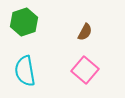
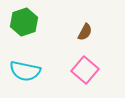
cyan semicircle: rotated 68 degrees counterclockwise
